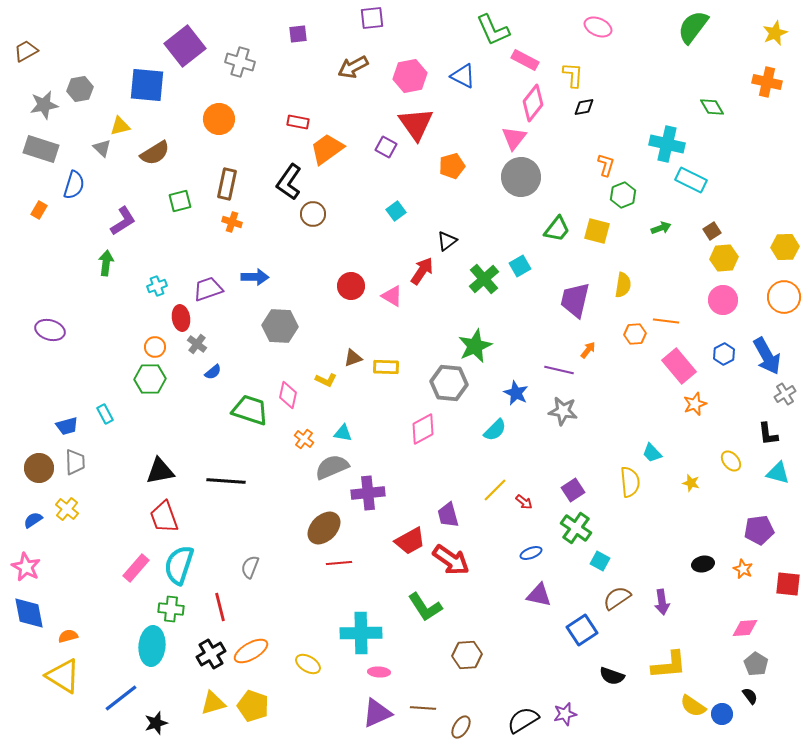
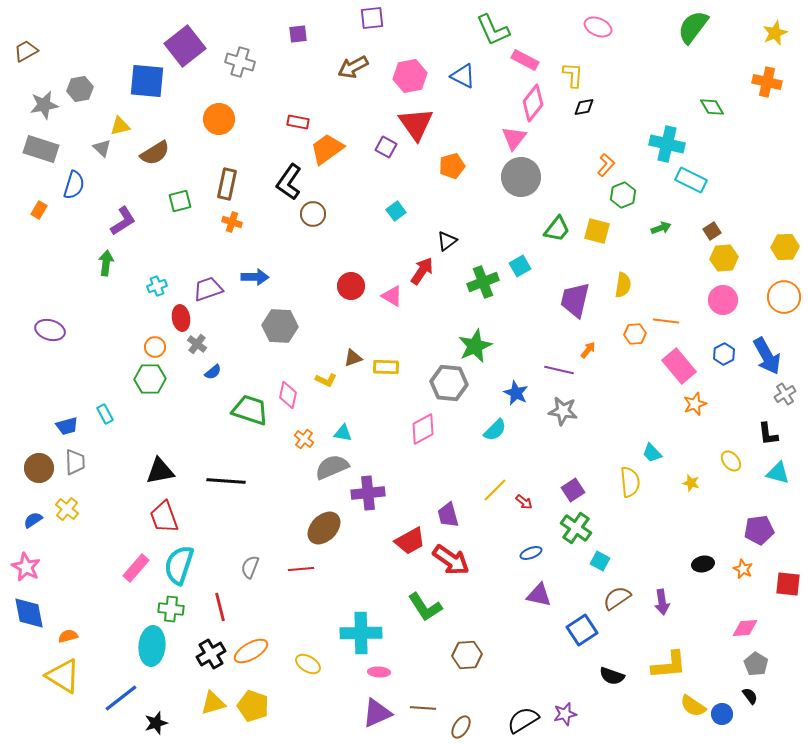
blue square at (147, 85): moved 4 px up
orange L-shape at (606, 165): rotated 25 degrees clockwise
green cross at (484, 279): moved 1 px left, 3 px down; rotated 20 degrees clockwise
red line at (339, 563): moved 38 px left, 6 px down
